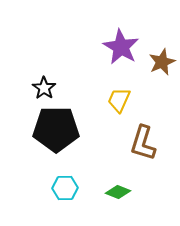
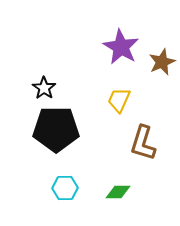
green diamond: rotated 20 degrees counterclockwise
